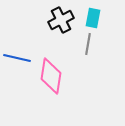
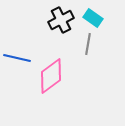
cyan rectangle: rotated 66 degrees counterclockwise
pink diamond: rotated 45 degrees clockwise
